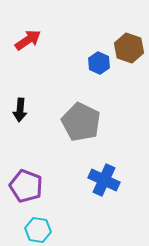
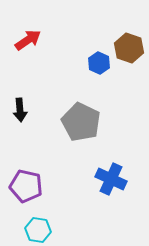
black arrow: rotated 10 degrees counterclockwise
blue cross: moved 7 px right, 1 px up
purple pentagon: rotated 8 degrees counterclockwise
